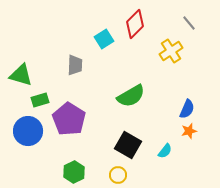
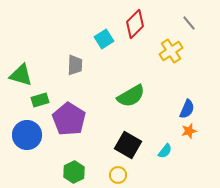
blue circle: moved 1 px left, 4 px down
